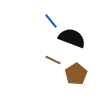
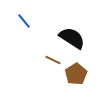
blue line: moved 27 px left
black semicircle: rotated 12 degrees clockwise
